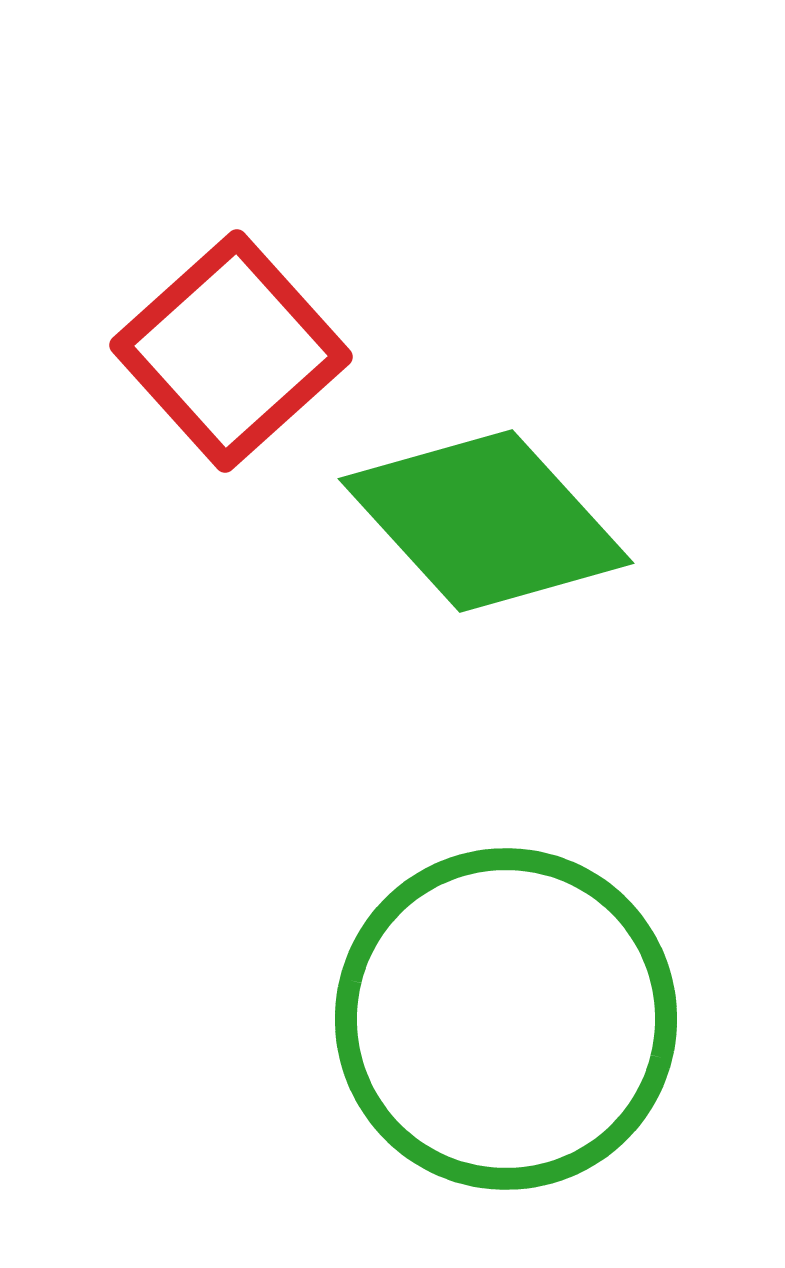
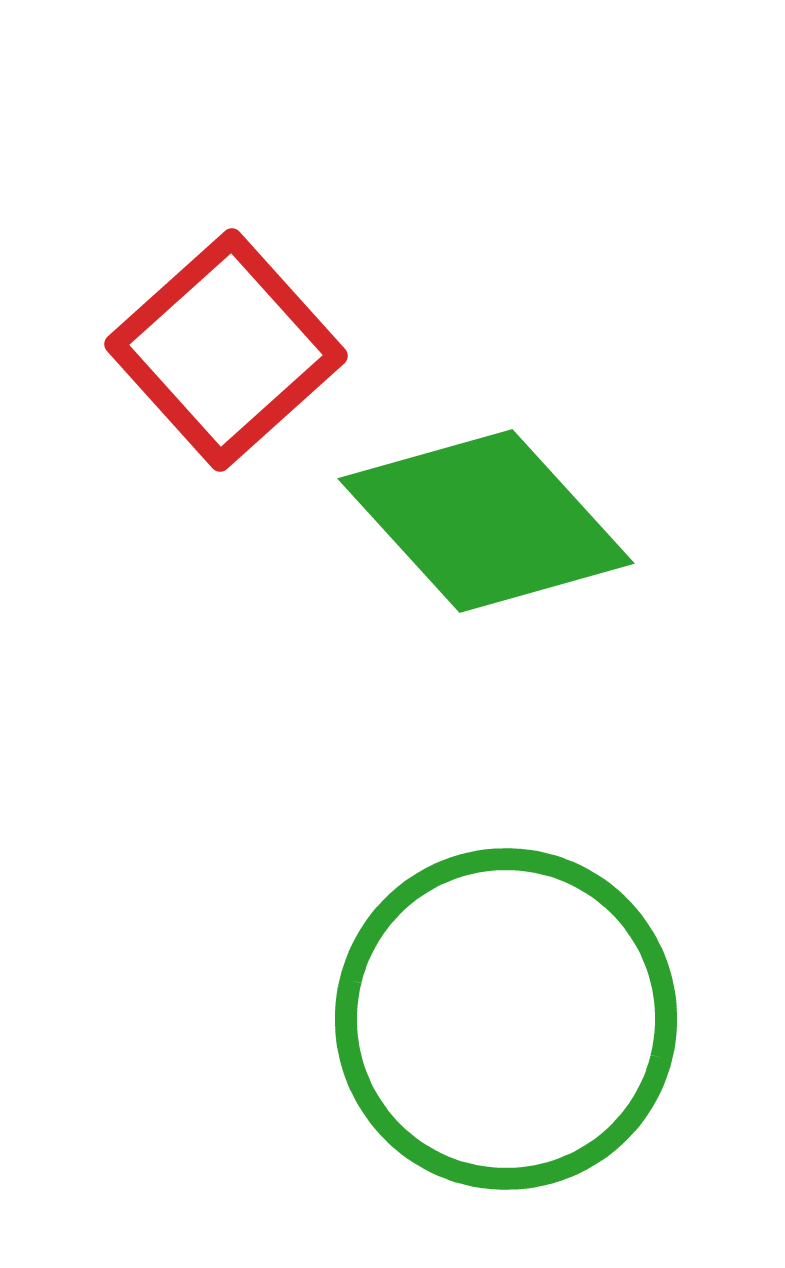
red square: moved 5 px left, 1 px up
